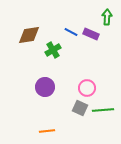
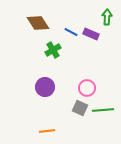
brown diamond: moved 9 px right, 12 px up; rotated 65 degrees clockwise
